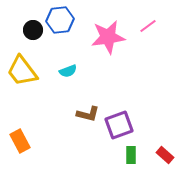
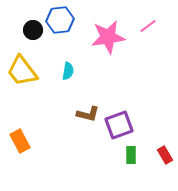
cyan semicircle: rotated 60 degrees counterclockwise
red rectangle: rotated 18 degrees clockwise
